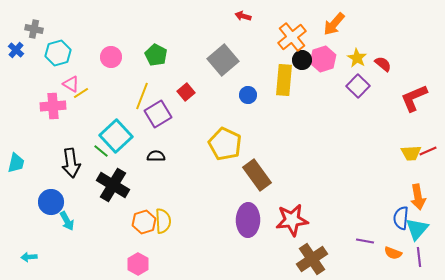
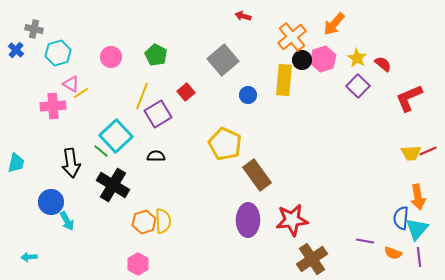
red L-shape at (414, 98): moved 5 px left
